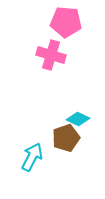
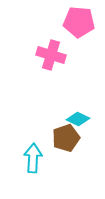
pink pentagon: moved 13 px right
cyan arrow: moved 1 px right, 1 px down; rotated 24 degrees counterclockwise
